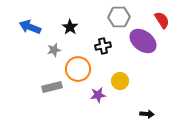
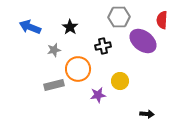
red semicircle: rotated 144 degrees counterclockwise
gray rectangle: moved 2 px right, 2 px up
